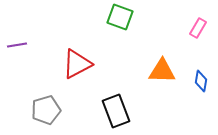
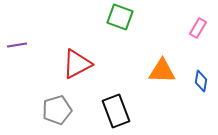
gray pentagon: moved 11 px right
